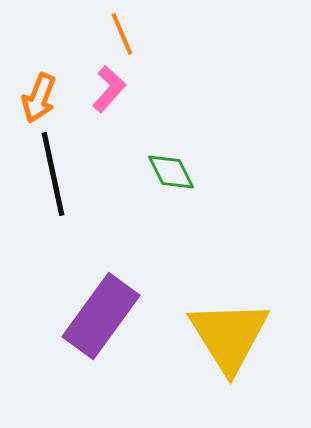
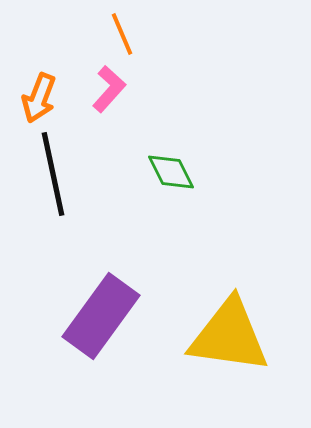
yellow triangle: rotated 50 degrees counterclockwise
